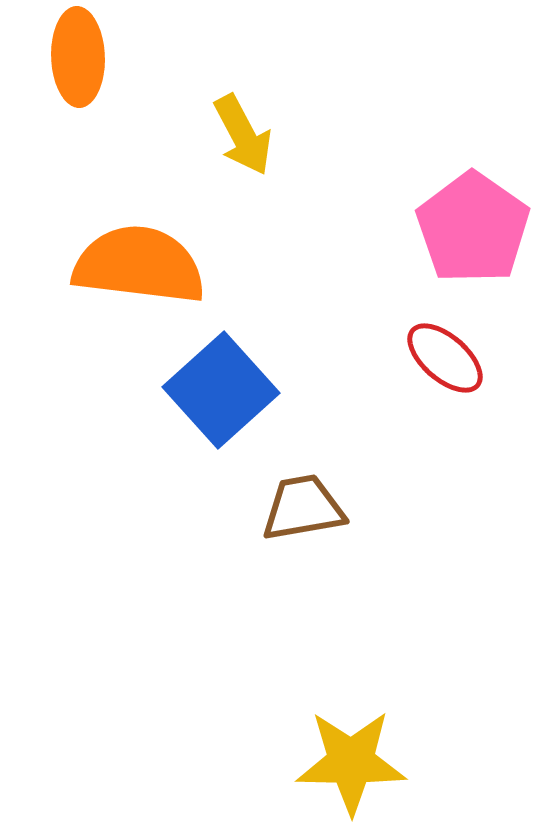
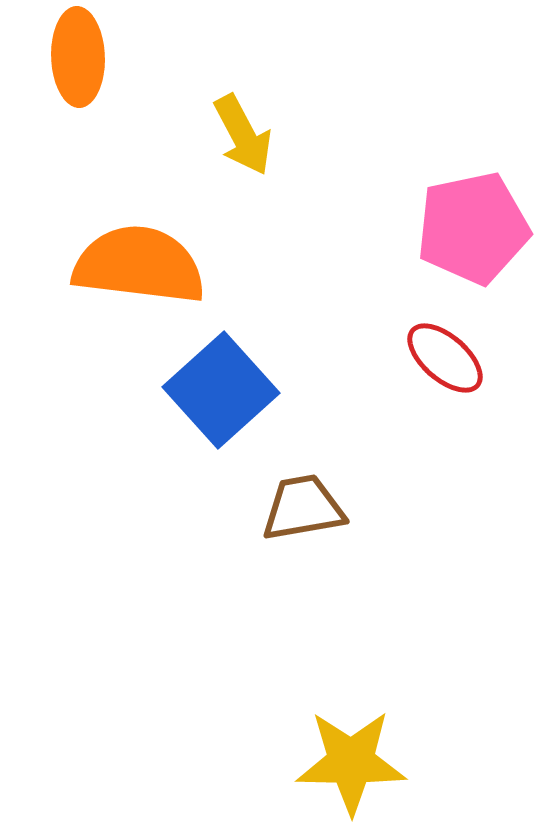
pink pentagon: rotated 25 degrees clockwise
